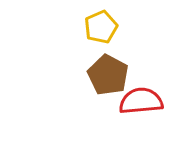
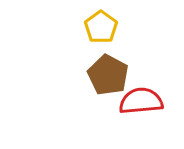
yellow pentagon: rotated 12 degrees counterclockwise
